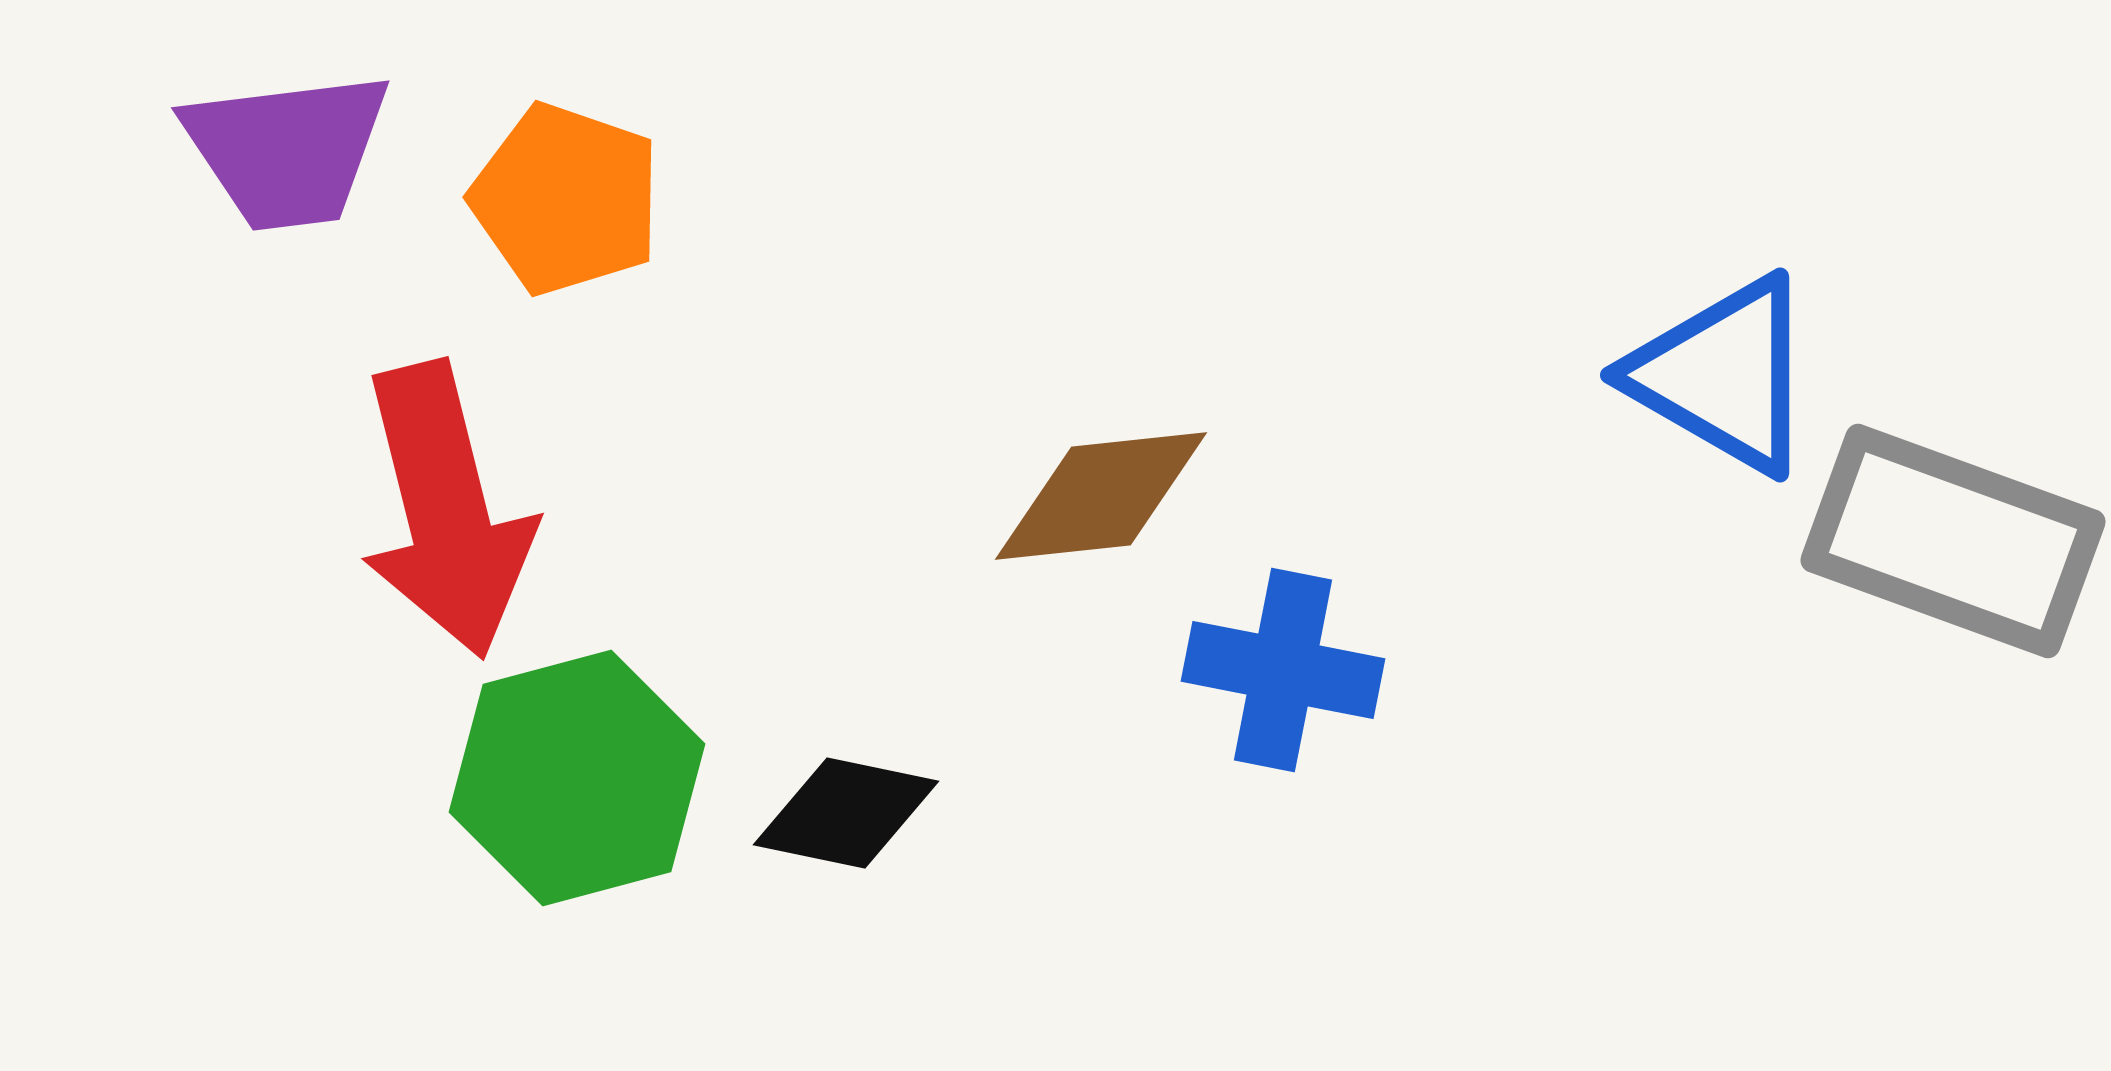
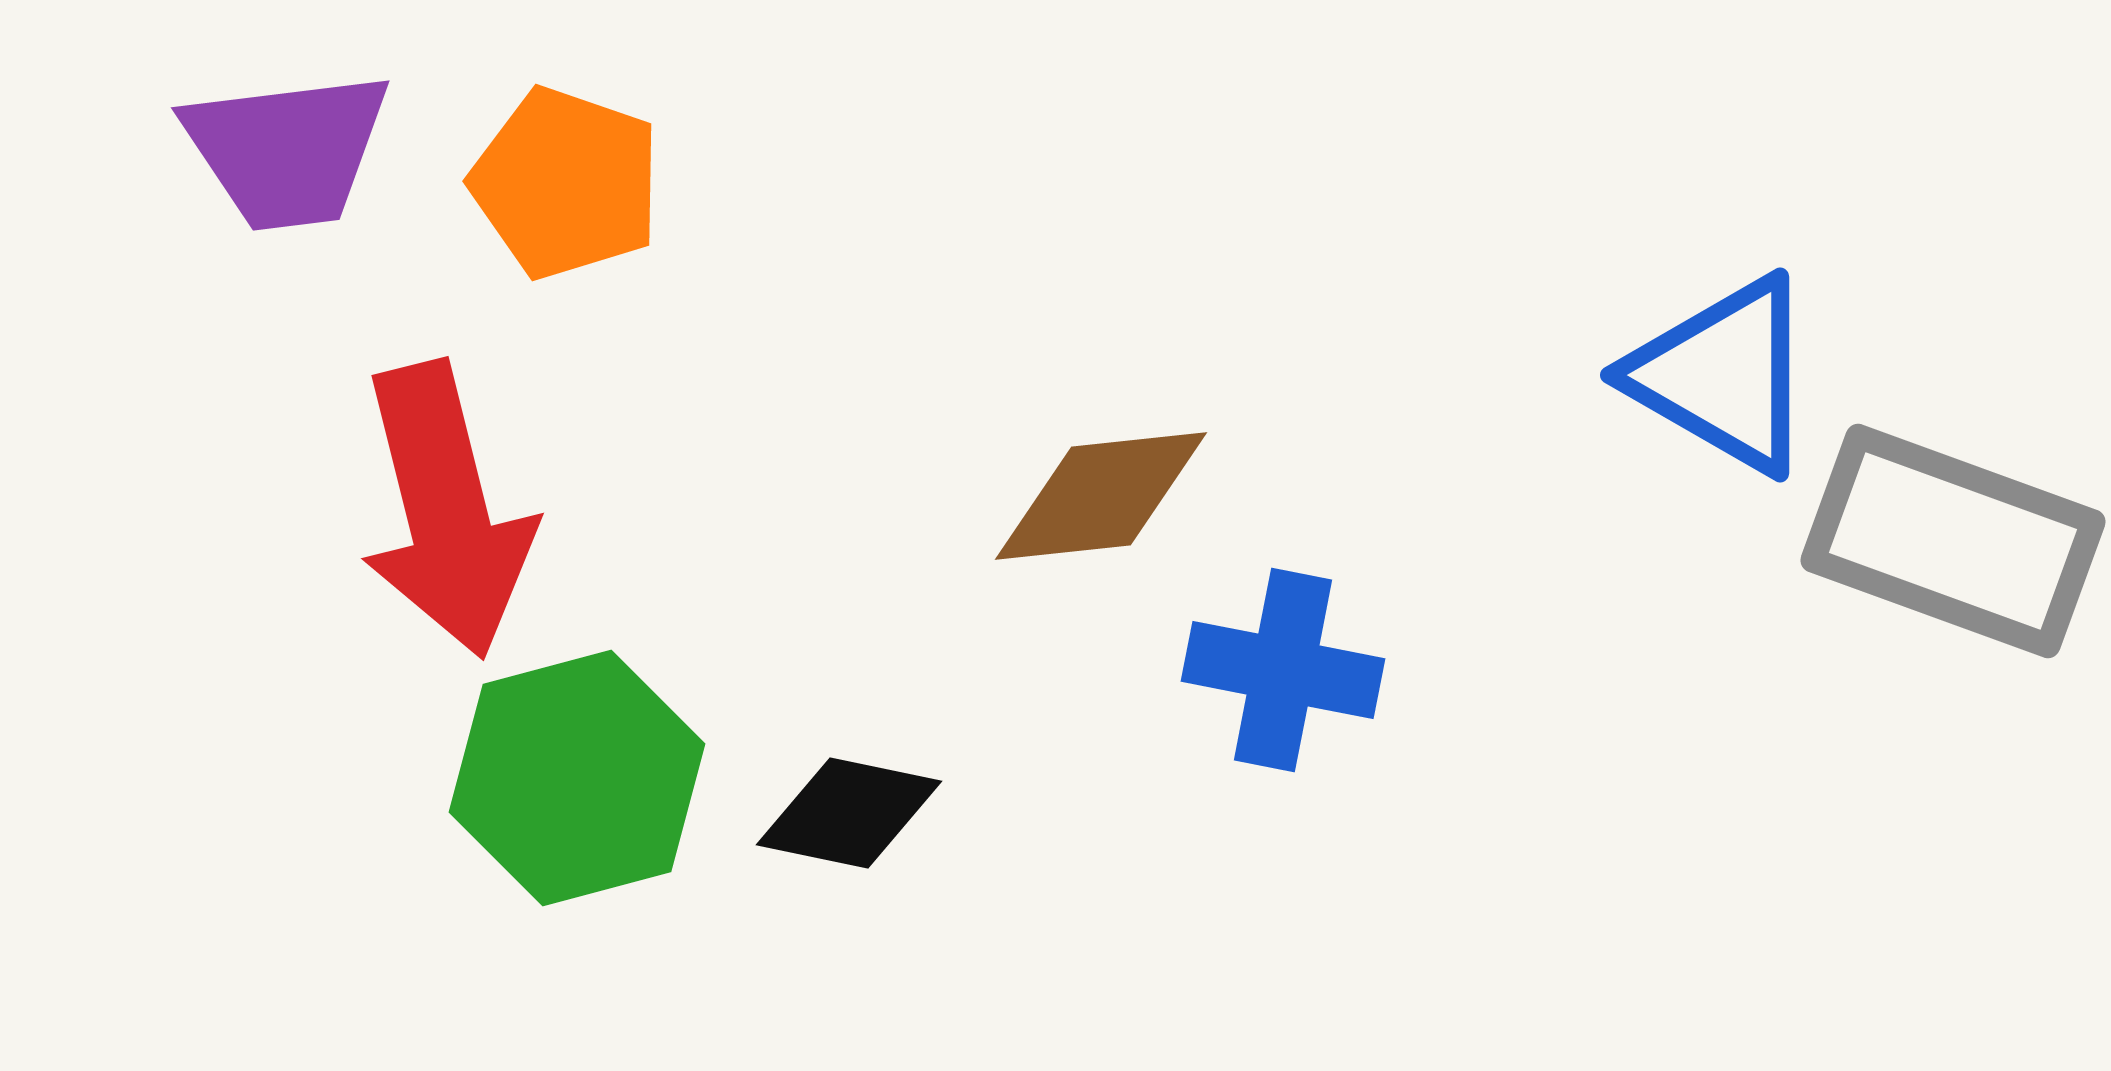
orange pentagon: moved 16 px up
black diamond: moved 3 px right
